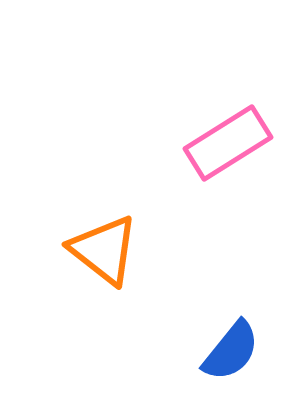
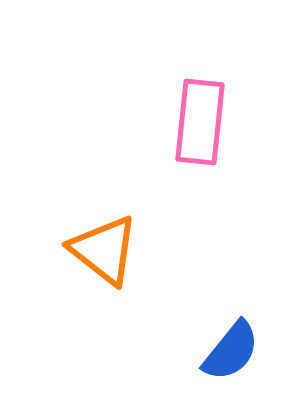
pink rectangle: moved 28 px left, 21 px up; rotated 52 degrees counterclockwise
